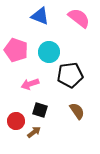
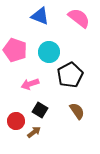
pink pentagon: moved 1 px left
black pentagon: rotated 20 degrees counterclockwise
black square: rotated 14 degrees clockwise
